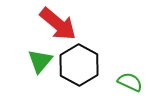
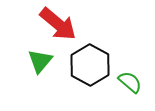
black hexagon: moved 11 px right
green semicircle: rotated 15 degrees clockwise
